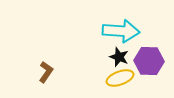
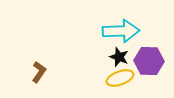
cyan arrow: rotated 6 degrees counterclockwise
brown L-shape: moved 7 px left
